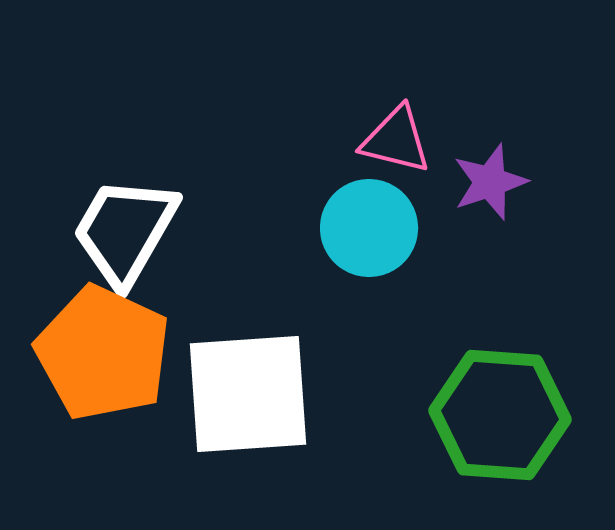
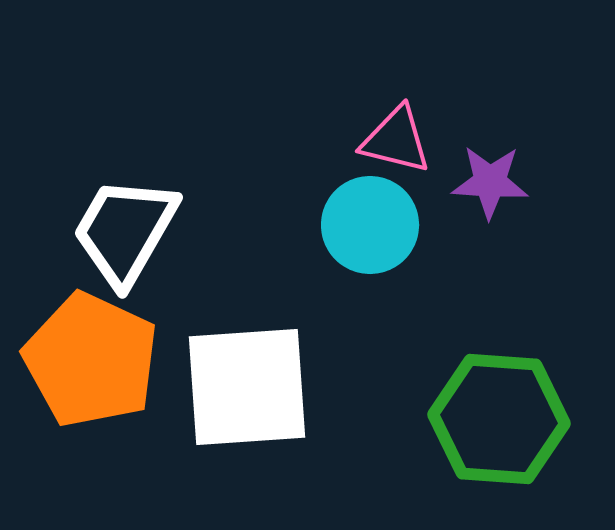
purple star: rotated 22 degrees clockwise
cyan circle: moved 1 px right, 3 px up
orange pentagon: moved 12 px left, 7 px down
white square: moved 1 px left, 7 px up
green hexagon: moved 1 px left, 4 px down
